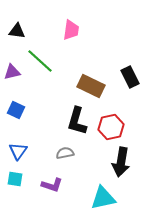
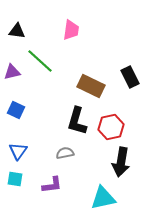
purple L-shape: rotated 25 degrees counterclockwise
